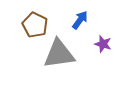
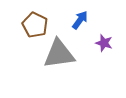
purple star: moved 1 px right, 1 px up
